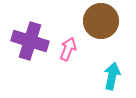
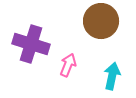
purple cross: moved 1 px right, 3 px down
pink arrow: moved 16 px down
